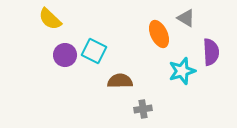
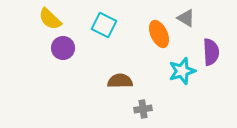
cyan square: moved 10 px right, 26 px up
purple circle: moved 2 px left, 7 px up
